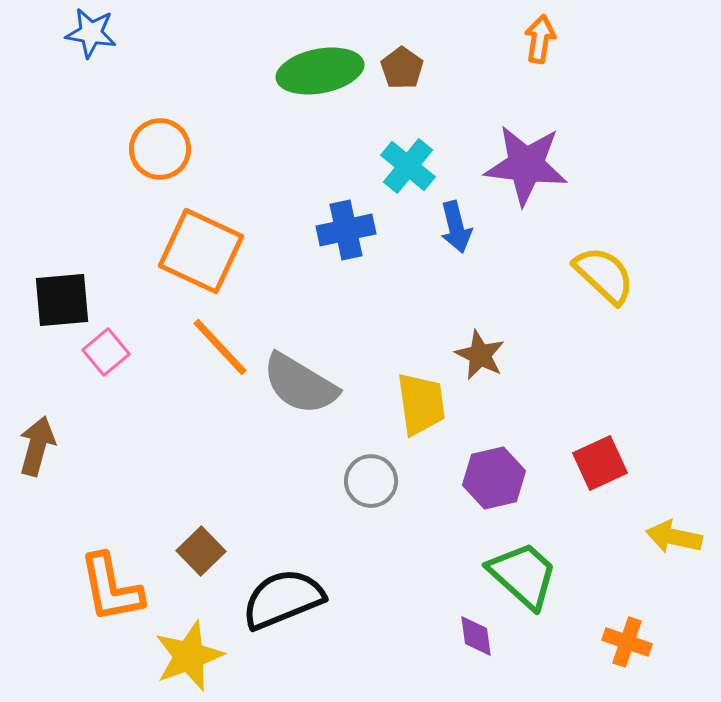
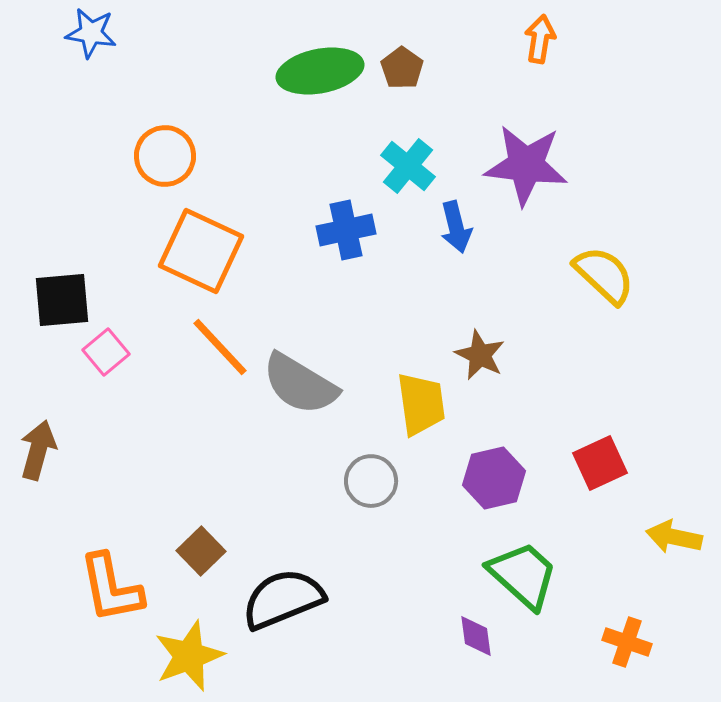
orange circle: moved 5 px right, 7 px down
brown arrow: moved 1 px right, 4 px down
